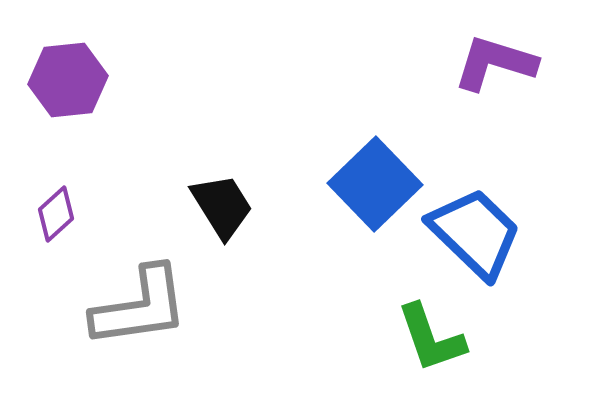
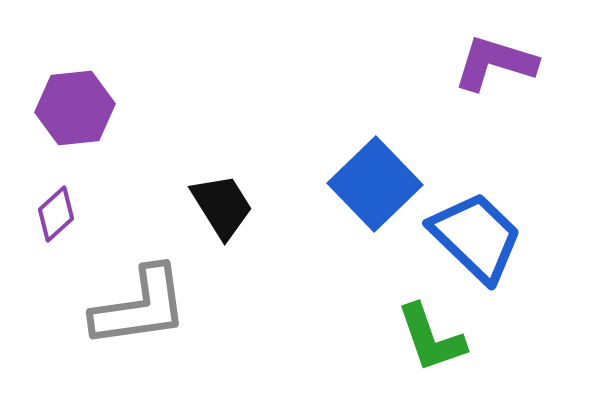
purple hexagon: moved 7 px right, 28 px down
blue trapezoid: moved 1 px right, 4 px down
